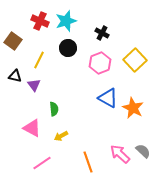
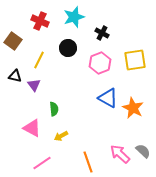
cyan star: moved 8 px right, 4 px up
yellow square: rotated 35 degrees clockwise
